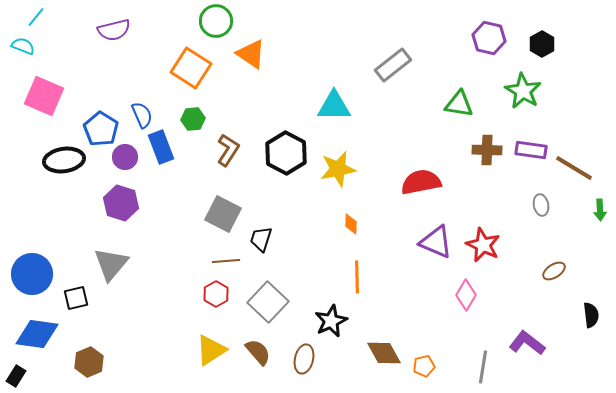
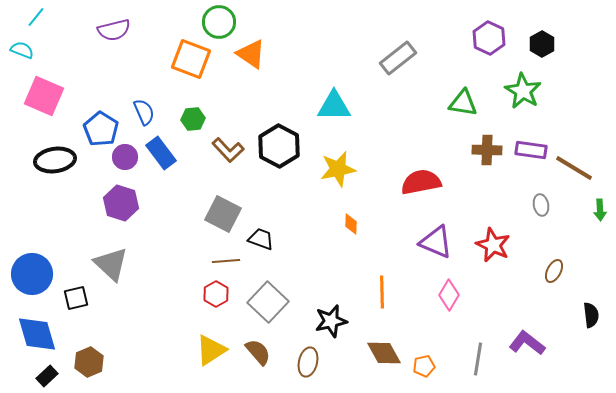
green circle at (216, 21): moved 3 px right, 1 px down
purple hexagon at (489, 38): rotated 12 degrees clockwise
cyan semicircle at (23, 46): moved 1 px left, 4 px down
gray rectangle at (393, 65): moved 5 px right, 7 px up
orange square at (191, 68): moved 9 px up; rotated 12 degrees counterclockwise
green triangle at (459, 104): moved 4 px right, 1 px up
blue semicircle at (142, 115): moved 2 px right, 3 px up
blue rectangle at (161, 147): moved 6 px down; rotated 16 degrees counterclockwise
brown L-shape at (228, 150): rotated 104 degrees clockwise
black hexagon at (286, 153): moved 7 px left, 7 px up
black ellipse at (64, 160): moved 9 px left
black trapezoid at (261, 239): rotated 92 degrees clockwise
red star at (483, 245): moved 10 px right
gray triangle at (111, 264): rotated 27 degrees counterclockwise
brown ellipse at (554, 271): rotated 30 degrees counterclockwise
orange line at (357, 277): moved 25 px right, 15 px down
pink diamond at (466, 295): moved 17 px left
black star at (331, 321): rotated 12 degrees clockwise
blue diamond at (37, 334): rotated 66 degrees clockwise
brown ellipse at (304, 359): moved 4 px right, 3 px down
gray line at (483, 367): moved 5 px left, 8 px up
black rectangle at (16, 376): moved 31 px right; rotated 15 degrees clockwise
